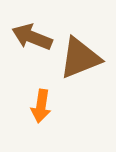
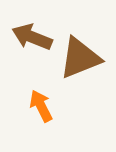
orange arrow: rotated 144 degrees clockwise
